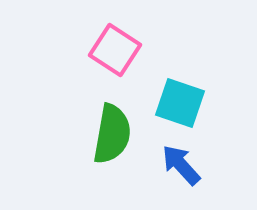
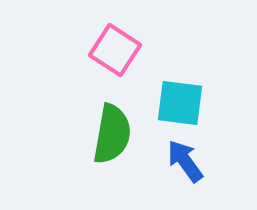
cyan square: rotated 12 degrees counterclockwise
blue arrow: moved 4 px right, 4 px up; rotated 6 degrees clockwise
